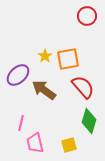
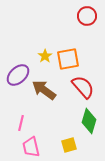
pink trapezoid: moved 4 px left, 4 px down
